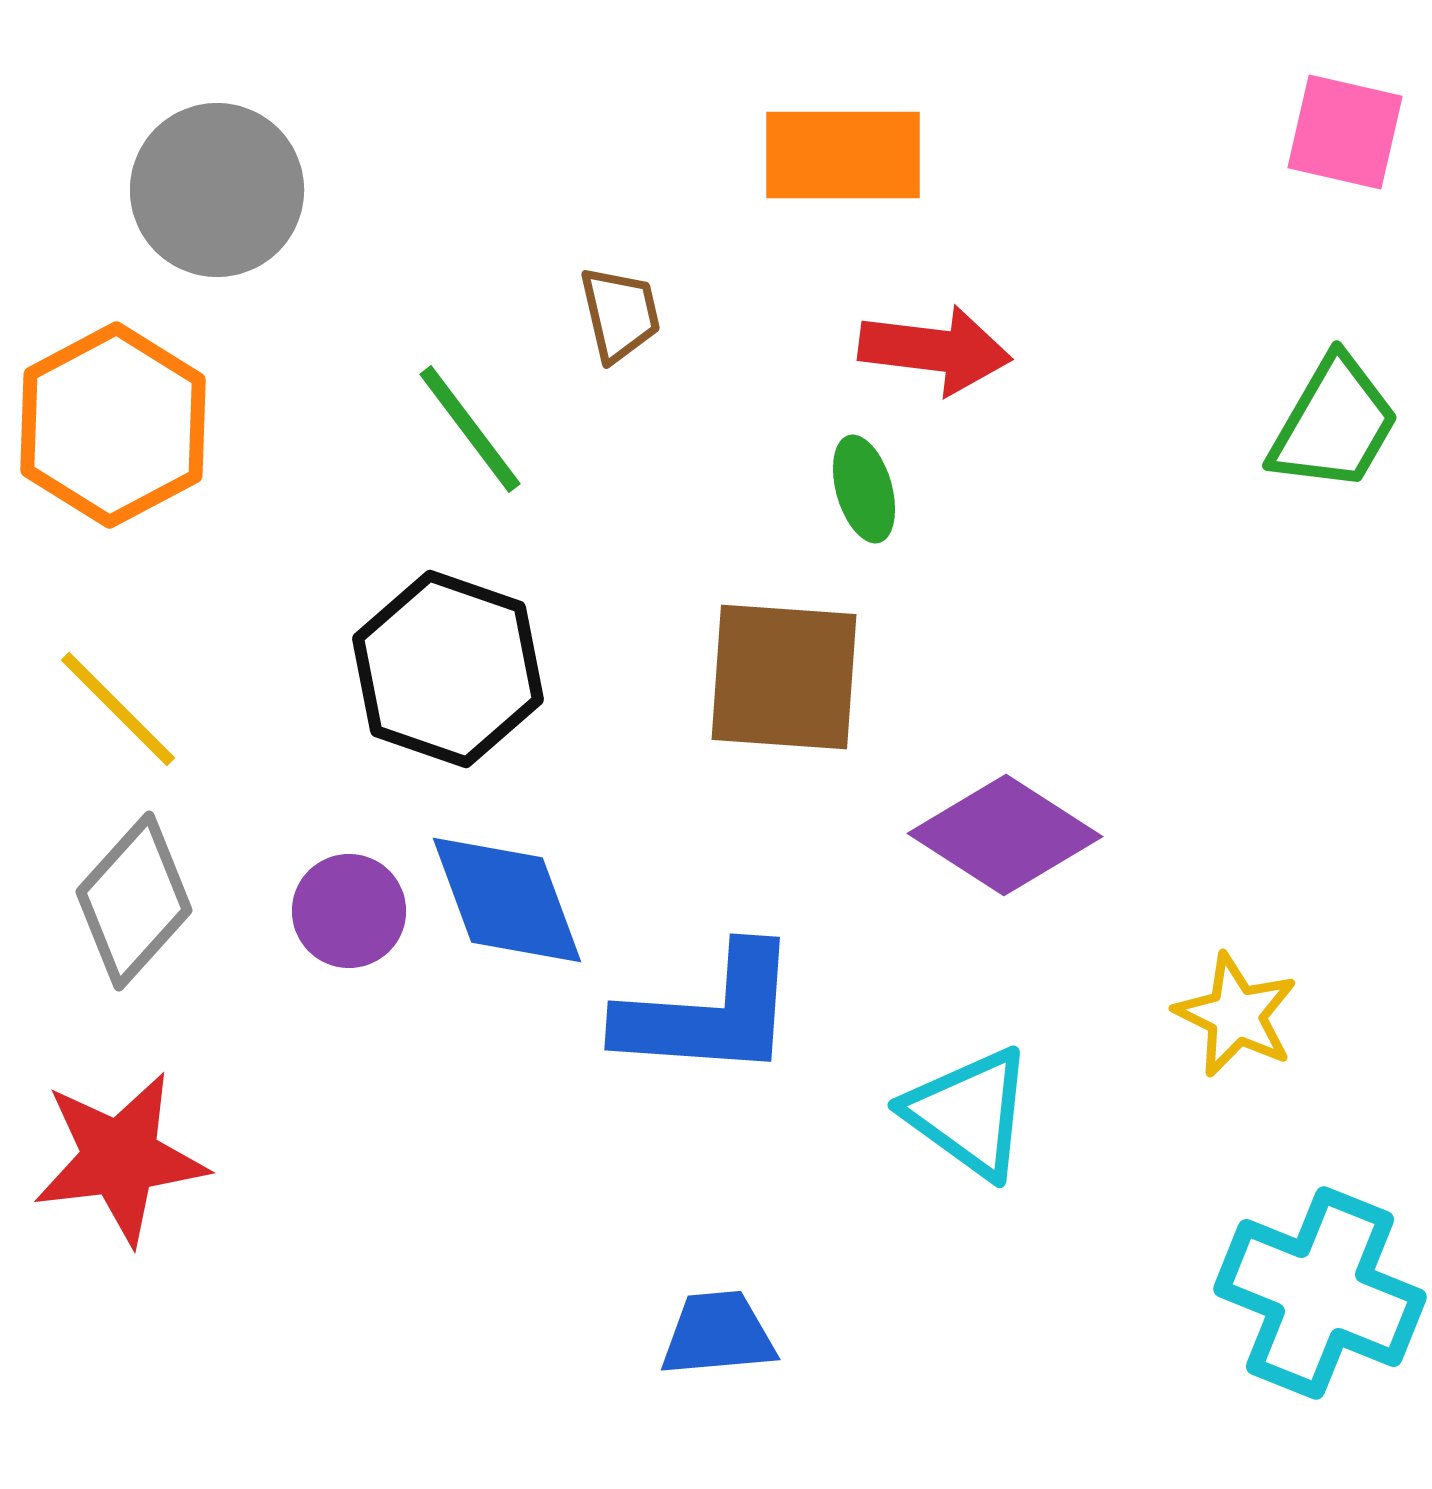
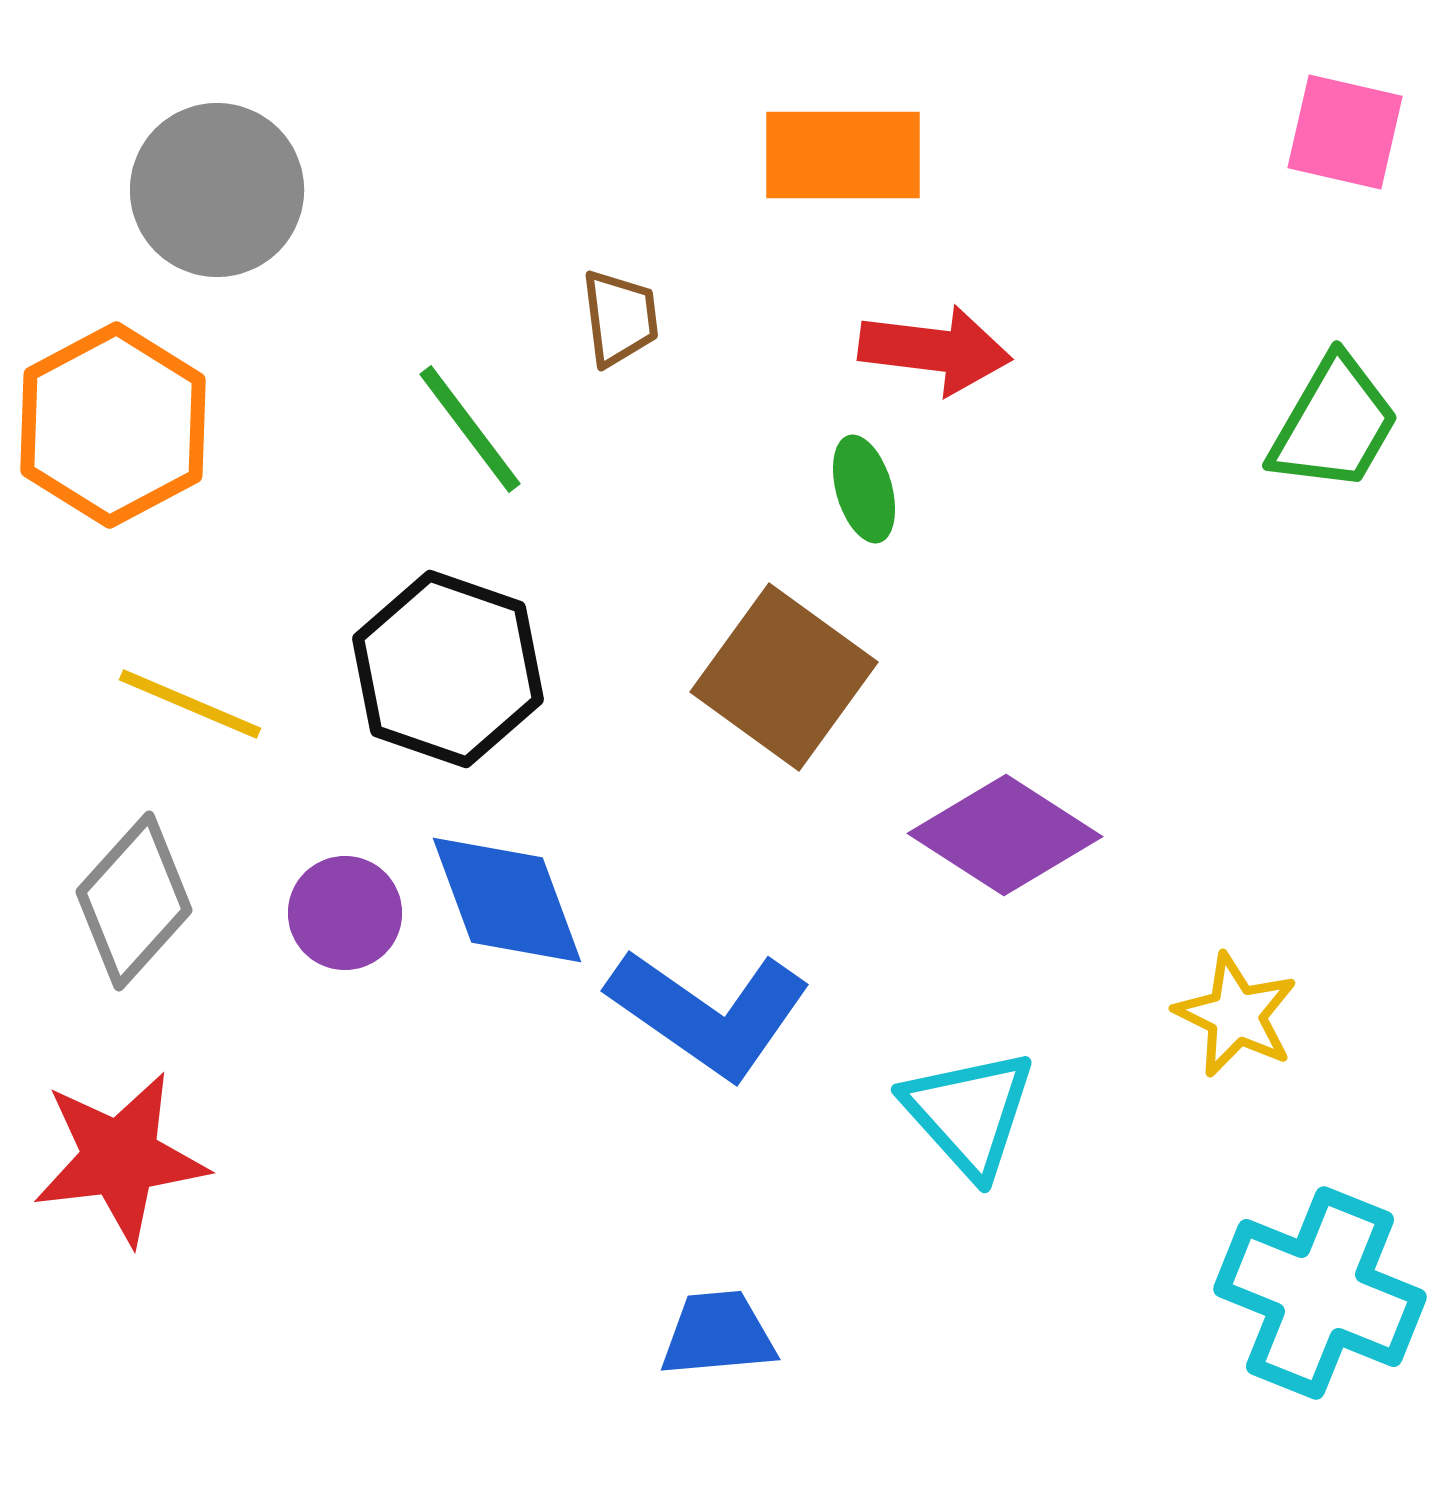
brown trapezoid: moved 4 px down; rotated 6 degrees clockwise
brown square: rotated 32 degrees clockwise
yellow line: moved 72 px right, 5 px up; rotated 22 degrees counterclockwise
purple circle: moved 4 px left, 2 px down
blue L-shape: rotated 31 degrees clockwise
cyan triangle: rotated 12 degrees clockwise
